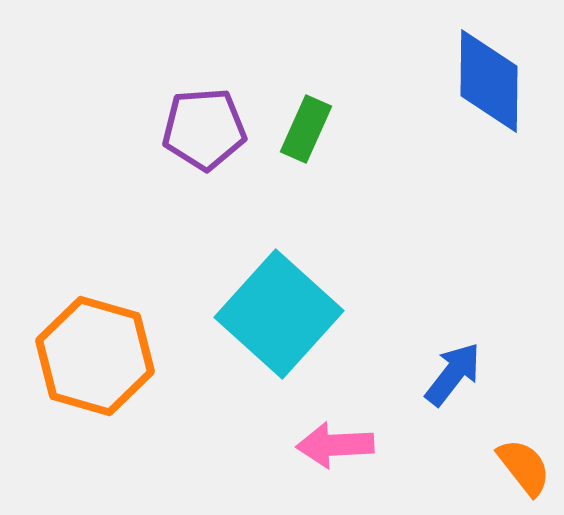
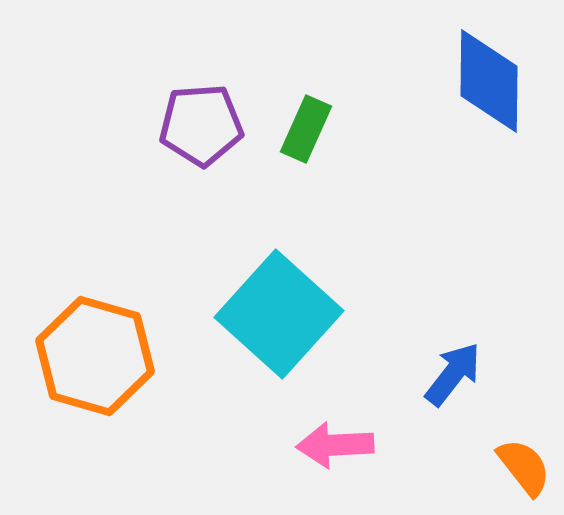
purple pentagon: moved 3 px left, 4 px up
